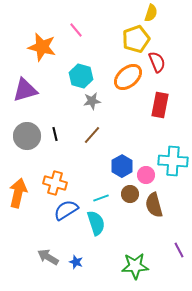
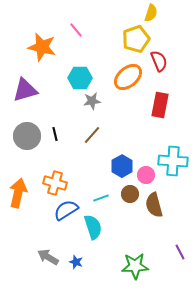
red semicircle: moved 2 px right, 1 px up
cyan hexagon: moved 1 px left, 2 px down; rotated 15 degrees counterclockwise
cyan semicircle: moved 3 px left, 4 px down
purple line: moved 1 px right, 2 px down
